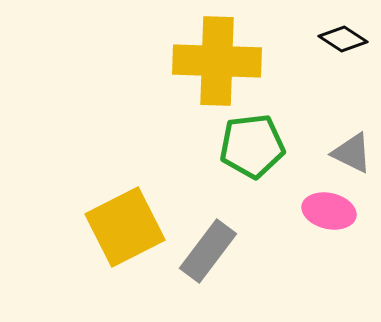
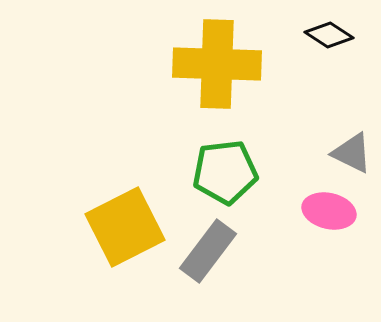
black diamond: moved 14 px left, 4 px up
yellow cross: moved 3 px down
green pentagon: moved 27 px left, 26 px down
